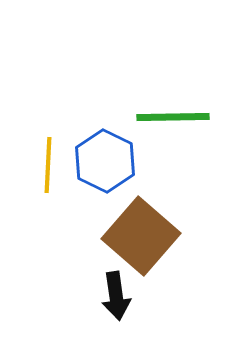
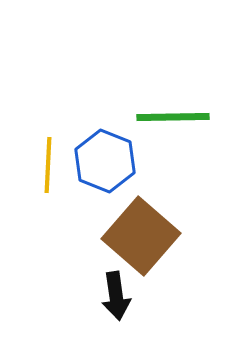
blue hexagon: rotated 4 degrees counterclockwise
